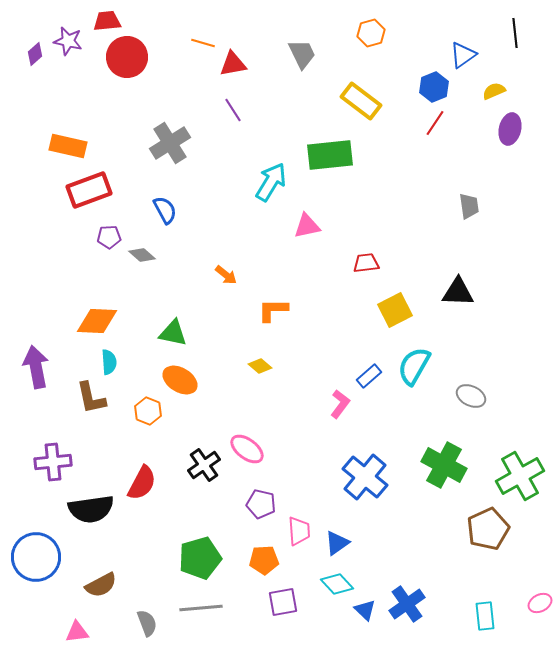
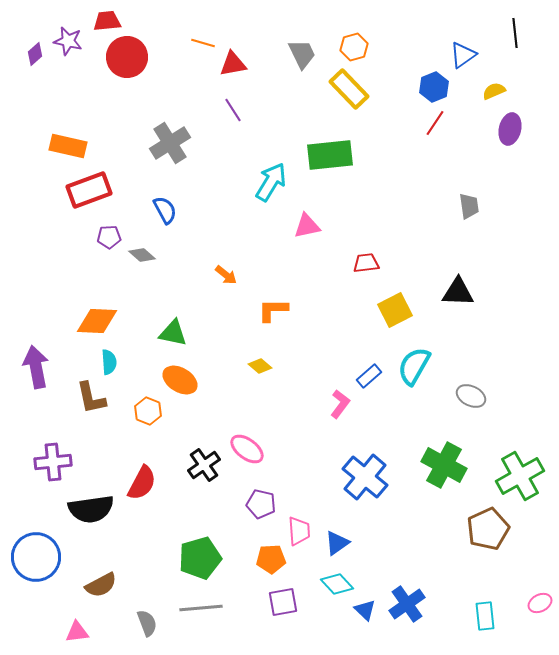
orange hexagon at (371, 33): moved 17 px left, 14 px down
yellow rectangle at (361, 101): moved 12 px left, 12 px up; rotated 9 degrees clockwise
orange pentagon at (264, 560): moved 7 px right, 1 px up
